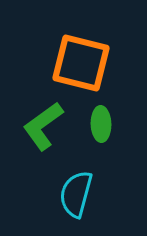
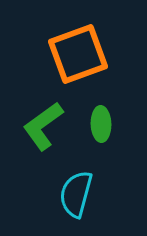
orange square: moved 3 px left, 9 px up; rotated 34 degrees counterclockwise
